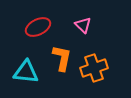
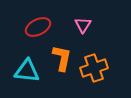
pink triangle: rotated 18 degrees clockwise
cyan triangle: moved 1 px right, 1 px up
